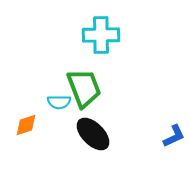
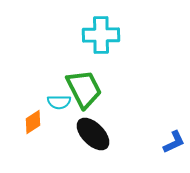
green trapezoid: moved 1 px down; rotated 6 degrees counterclockwise
orange diamond: moved 7 px right, 3 px up; rotated 15 degrees counterclockwise
blue L-shape: moved 6 px down
